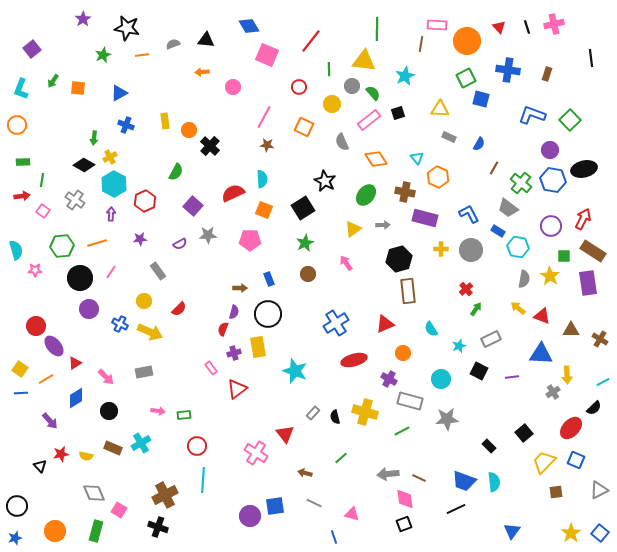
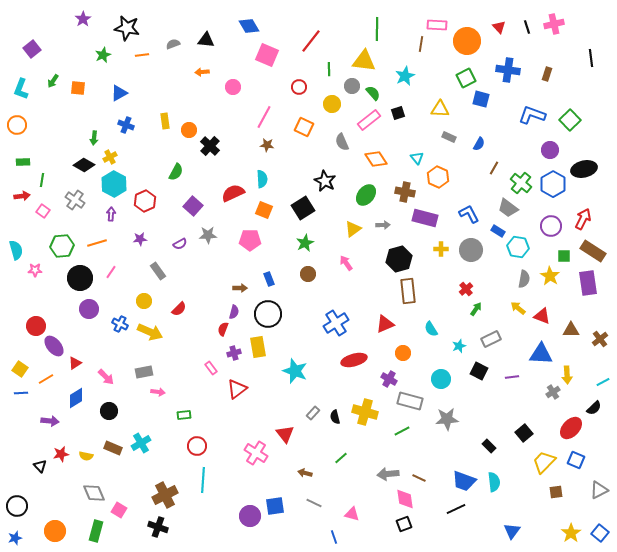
blue hexagon at (553, 180): moved 4 px down; rotated 20 degrees clockwise
brown cross at (600, 339): rotated 21 degrees clockwise
pink arrow at (158, 411): moved 19 px up
purple arrow at (50, 421): rotated 42 degrees counterclockwise
